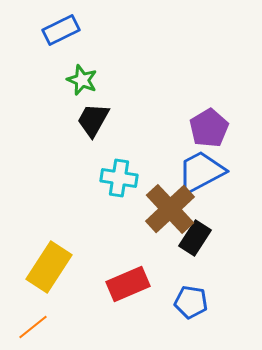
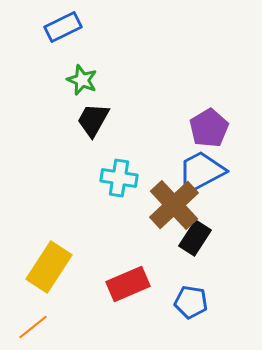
blue rectangle: moved 2 px right, 3 px up
brown cross: moved 4 px right, 4 px up
